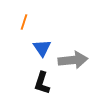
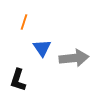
gray arrow: moved 1 px right, 2 px up
black L-shape: moved 24 px left, 3 px up
